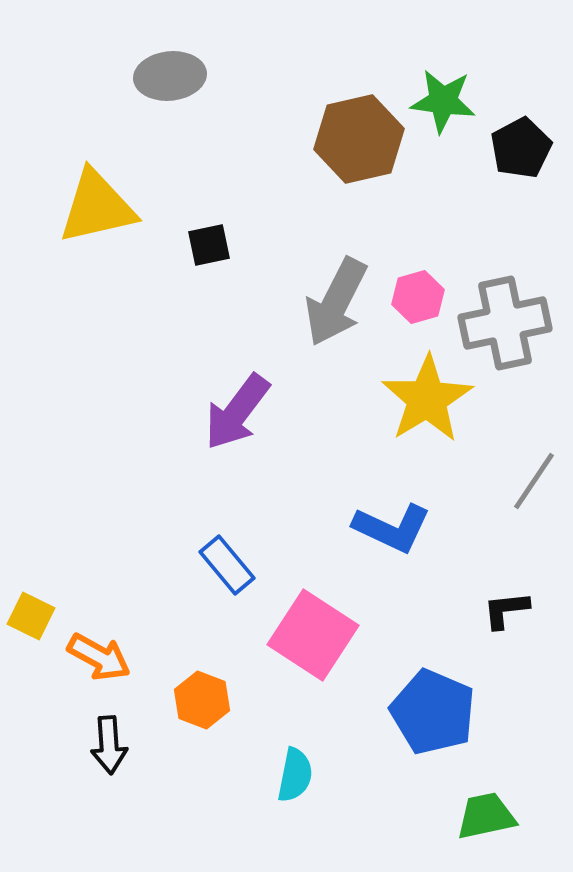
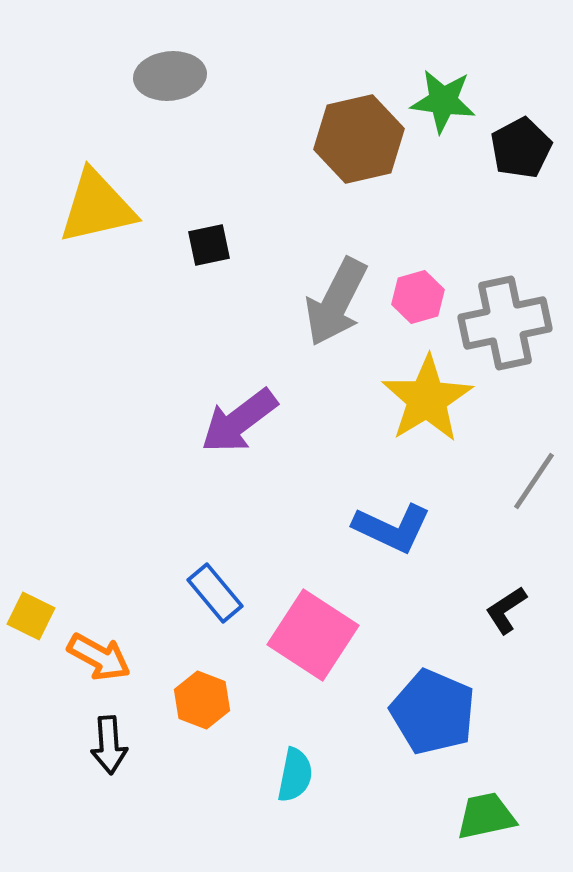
purple arrow: moved 2 px right, 9 px down; rotated 16 degrees clockwise
blue rectangle: moved 12 px left, 28 px down
black L-shape: rotated 27 degrees counterclockwise
